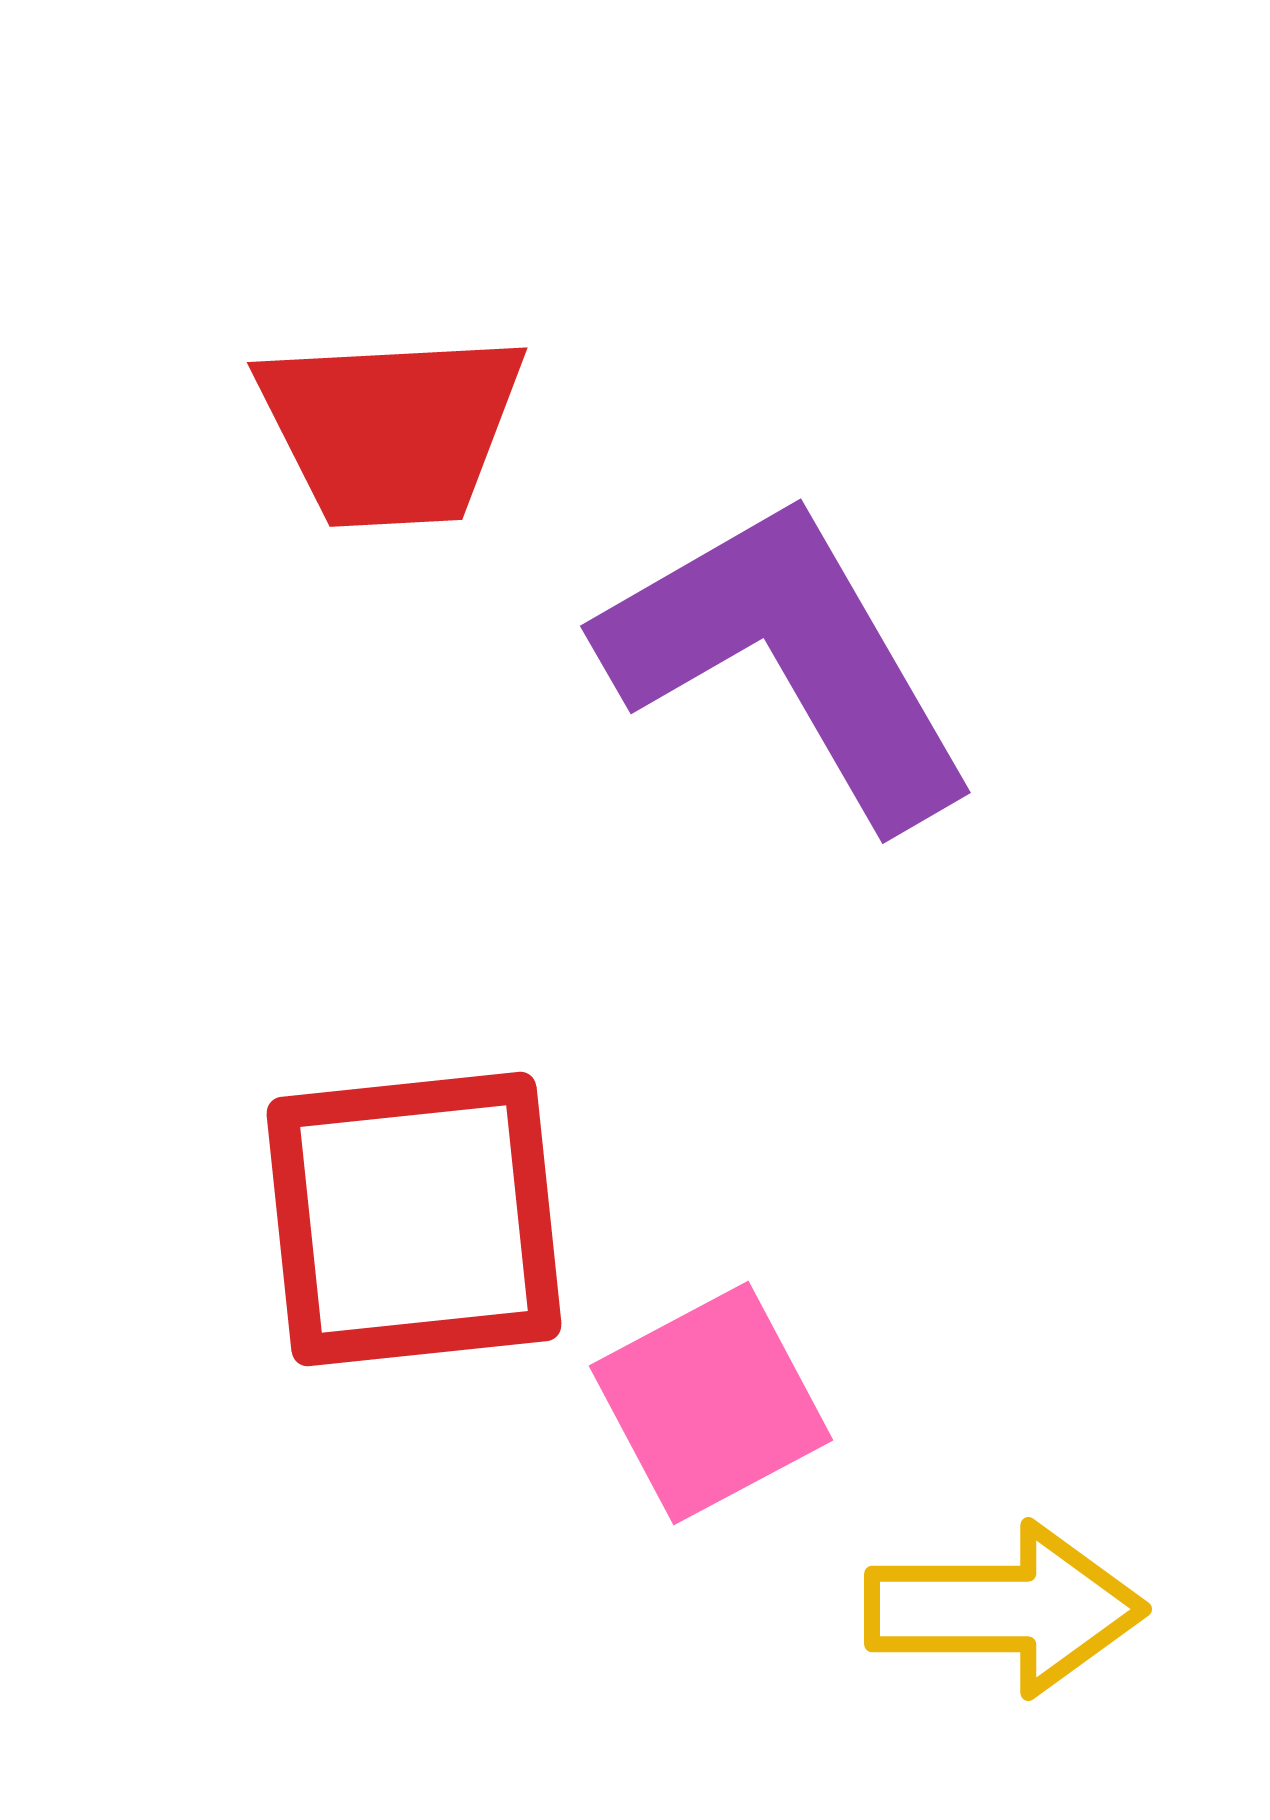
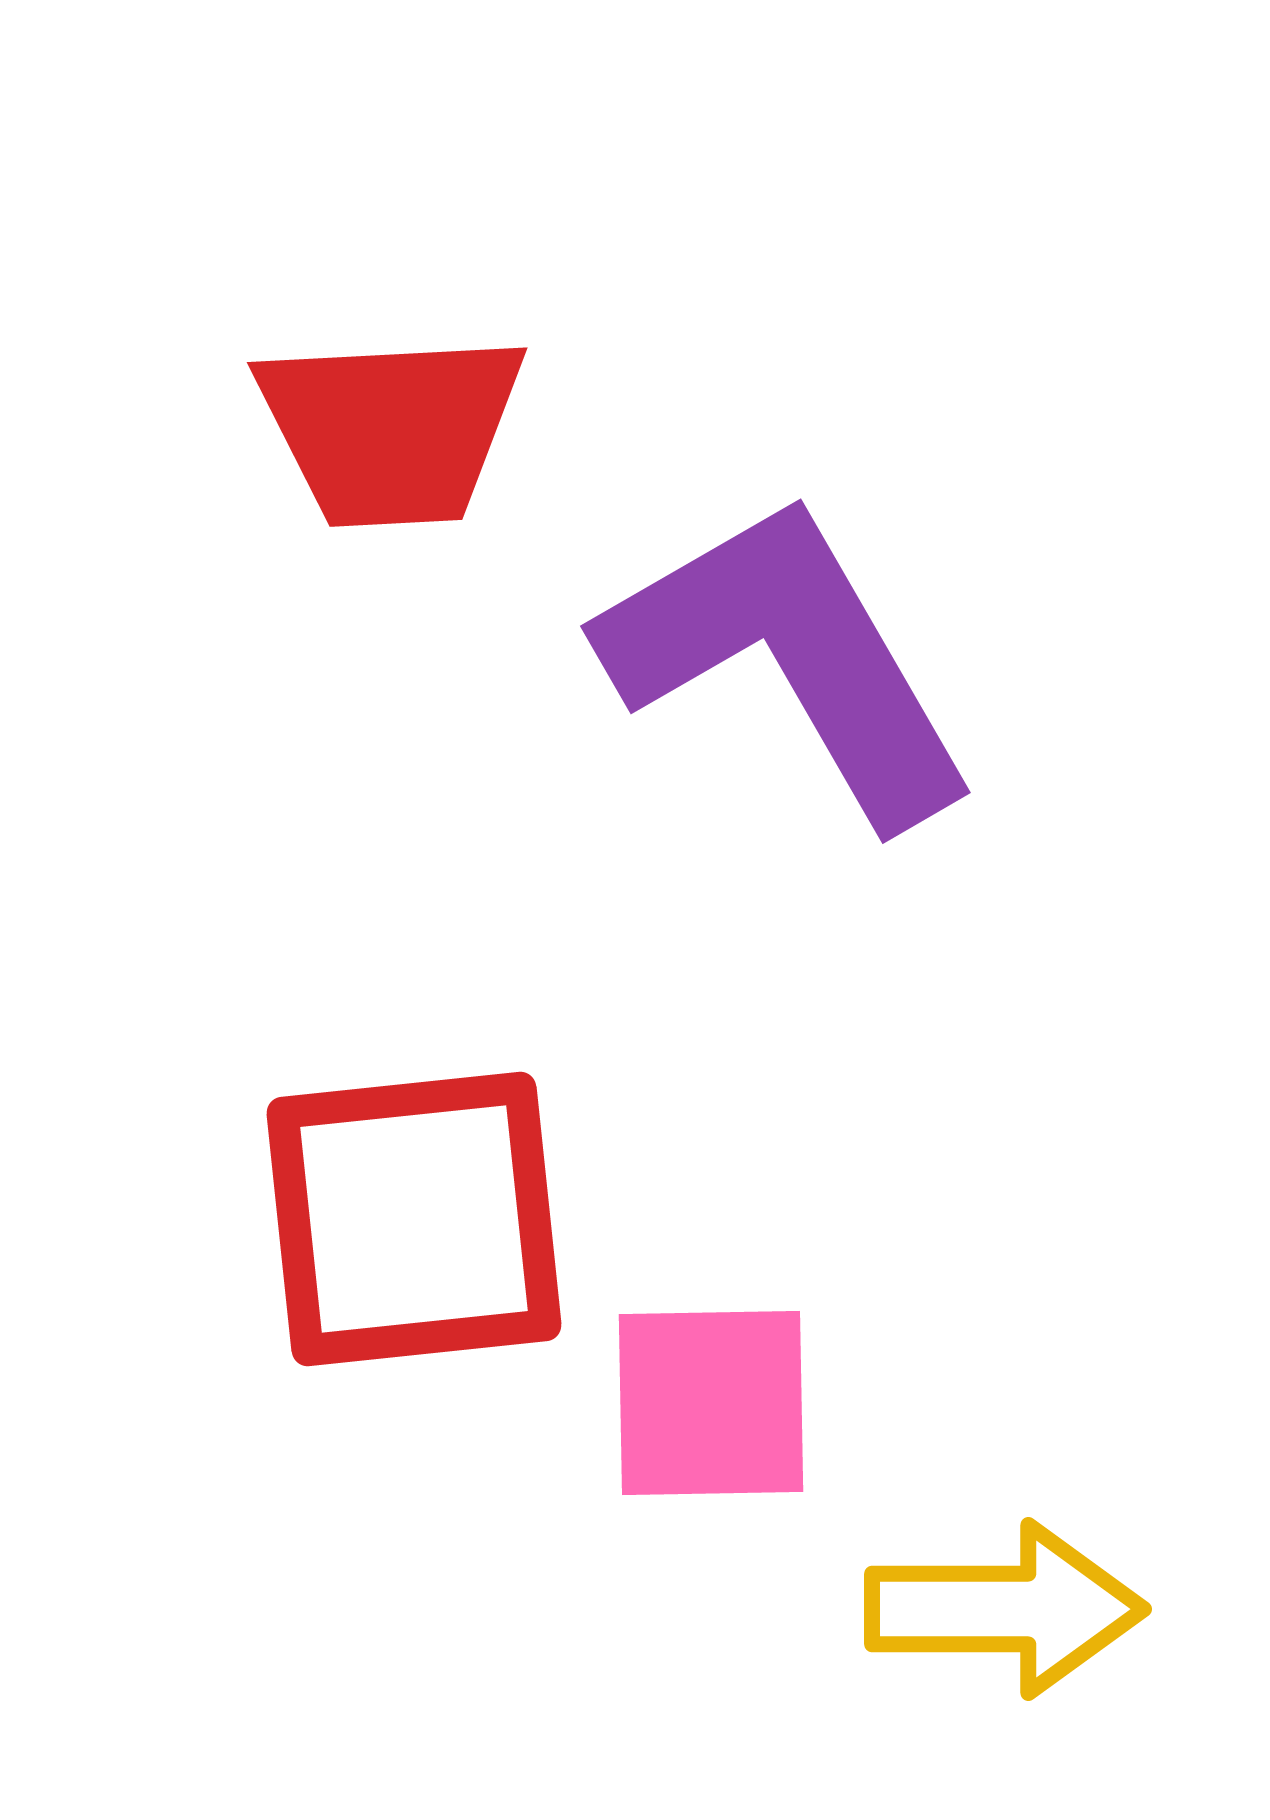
pink square: rotated 27 degrees clockwise
